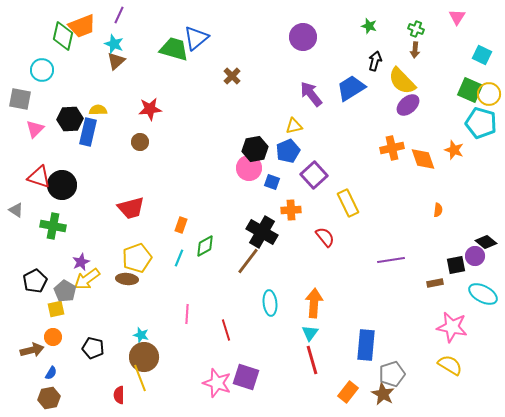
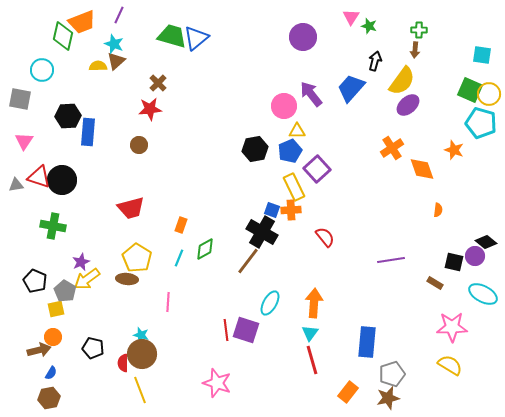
pink triangle at (457, 17): moved 106 px left
orange trapezoid at (82, 26): moved 4 px up
green cross at (416, 29): moved 3 px right, 1 px down; rotated 21 degrees counterclockwise
green trapezoid at (174, 49): moved 2 px left, 13 px up
cyan square at (482, 55): rotated 18 degrees counterclockwise
brown cross at (232, 76): moved 74 px left, 7 px down
yellow semicircle at (402, 81): rotated 100 degrees counterclockwise
blue trapezoid at (351, 88): rotated 16 degrees counterclockwise
yellow semicircle at (98, 110): moved 44 px up
black hexagon at (70, 119): moved 2 px left, 3 px up
yellow triangle at (294, 126): moved 3 px right, 5 px down; rotated 12 degrees clockwise
pink triangle at (35, 129): moved 11 px left, 12 px down; rotated 12 degrees counterclockwise
blue rectangle at (88, 132): rotated 8 degrees counterclockwise
brown circle at (140, 142): moved 1 px left, 3 px down
orange cross at (392, 148): rotated 20 degrees counterclockwise
blue pentagon at (288, 151): moved 2 px right
orange diamond at (423, 159): moved 1 px left, 10 px down
pink circle at (249, 168): moved 35 px right, 62 px up
purple square at (314, 175): moved 3 px right, 6 px up
blue square at (272, 182): moved 28 px down
black circle at (62, 185): moved 5 px up
yellow rectangle at (348, 203): moved 54 px left, 16 px up
gray triangle at (16, 210): moved 25 px up; rotated 42 degrees counterclockwise
green diamond at (205, 246): moved 3 px down
yellow pentagon at (137, 258): rotated 20 degrees counterclockwise
black square at (456, 265): moved 2 px left, 3 px up; rotated 24 degrees clockwise
black pentagon at (35, 281): rotated 20 degrees counterclockwise
brown rectangle at (435, 283): rotated 42 degrees clockwise
cyan ellipse at (270, 303): rotated 35 degrees clockwise
pink line at (187, 314): moved 19 px left, 12 px up
pink star at (452, 327): rotated 12 degrees counterclockwise
red line at (226, 330): rotated 10 degrees clockwise
blue rectangle at (366, 345): moved 1 px right, 3 px up
brown arrow at (32, 350): moved 7 px right
brown circle at (144, 357): moved 2 px left, 3 px up
purple square at (246, 377): moved 47 px up
yellow line at (140, 378): moved 12 px down
brown star at (383, 394): moved 5 px right, 4 px down; rotated 30 degrees clockwise
red semicircle at (119, 395): moved 4 px right, 32 px up
